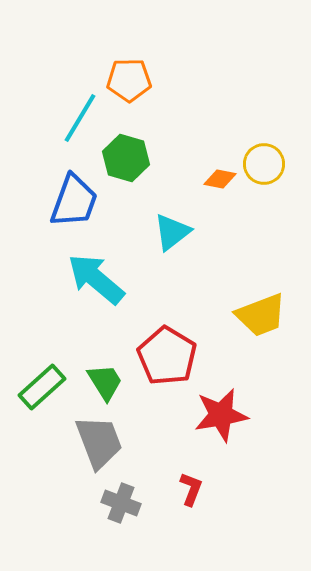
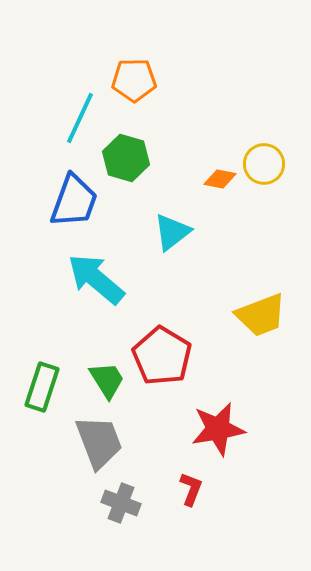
orange pentagon: moved 5 px right
cyan line: rotated 6 degrees counterclockwise
red pentagon: moved 5 px left
green trapezoid: moved 2 px right, 2 px up
green rectangle: rotated 30 degrees counterclockwise
red star: moved 3 px left, 14 px down
